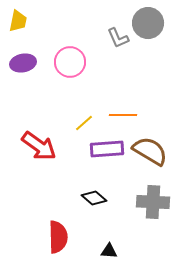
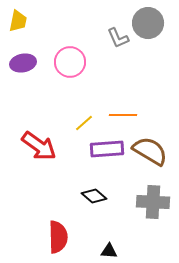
black diamond: moved 2 px up
